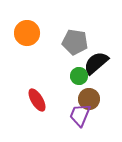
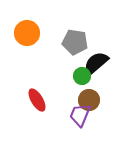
green circle: moved 3 px right
brown circle: moved 1 px down
